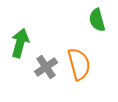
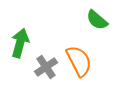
green semicircle: rotated 35 degrees counterclockwise
orange semicircle: moved 3 px up; rotated 12 degrees counterclockwise
